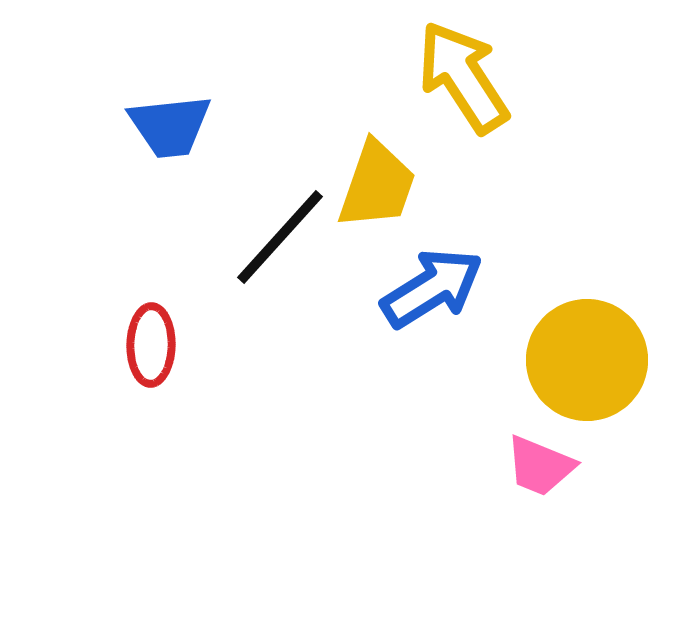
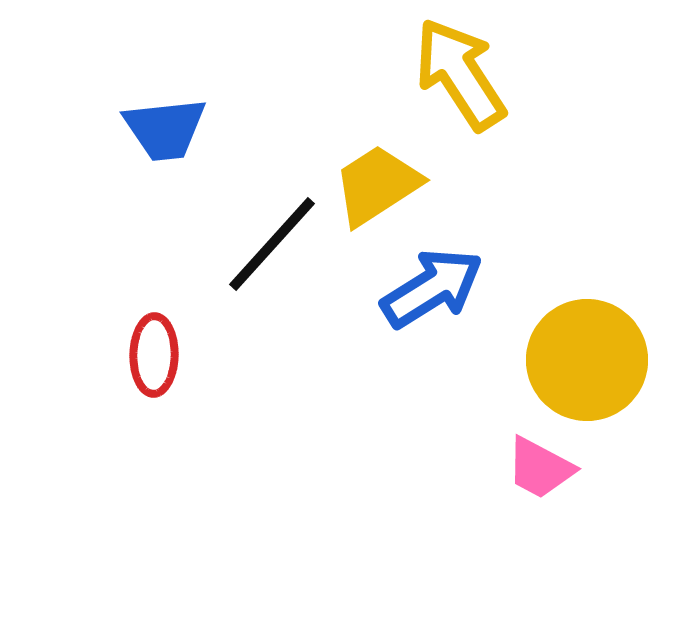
yellow arrow: moved 3 px left, 3 px up
blue trapezoid: moved 5 px left, 3 px down
yellow trapezoid: rotated 142 degrees counterclockwise
black line: moved 8 px left, 7 px down
red ellipse: moved 3 px right, 10 px down
pink trapezoid: moved 2 px down; rotated 6 degrees clockwise
